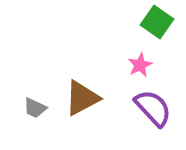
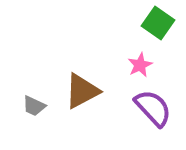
green square: moved 1 px right, 1 px down
brown triangle: moved 7 px up
gray trapezoid: moved 1 px left, 2 px up
